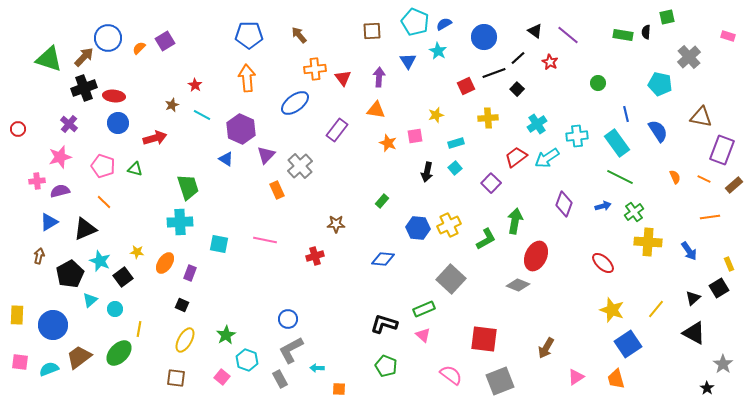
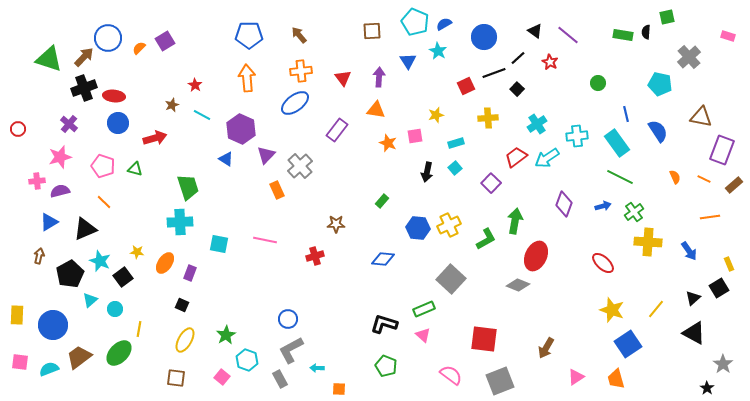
orange cross at (315, 69): moved 14 px left, 2 px down
